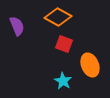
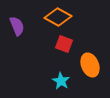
cyan star: moved 2 px left
